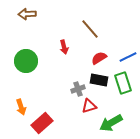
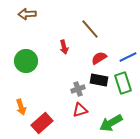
red triangle: moved 9 px left, 4 px down
